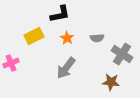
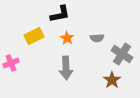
gray arrow: rotated 40 degrees counterclockwise
brown star: moved 1 px right, 2 px up; rotated 30 degrees clockwise
